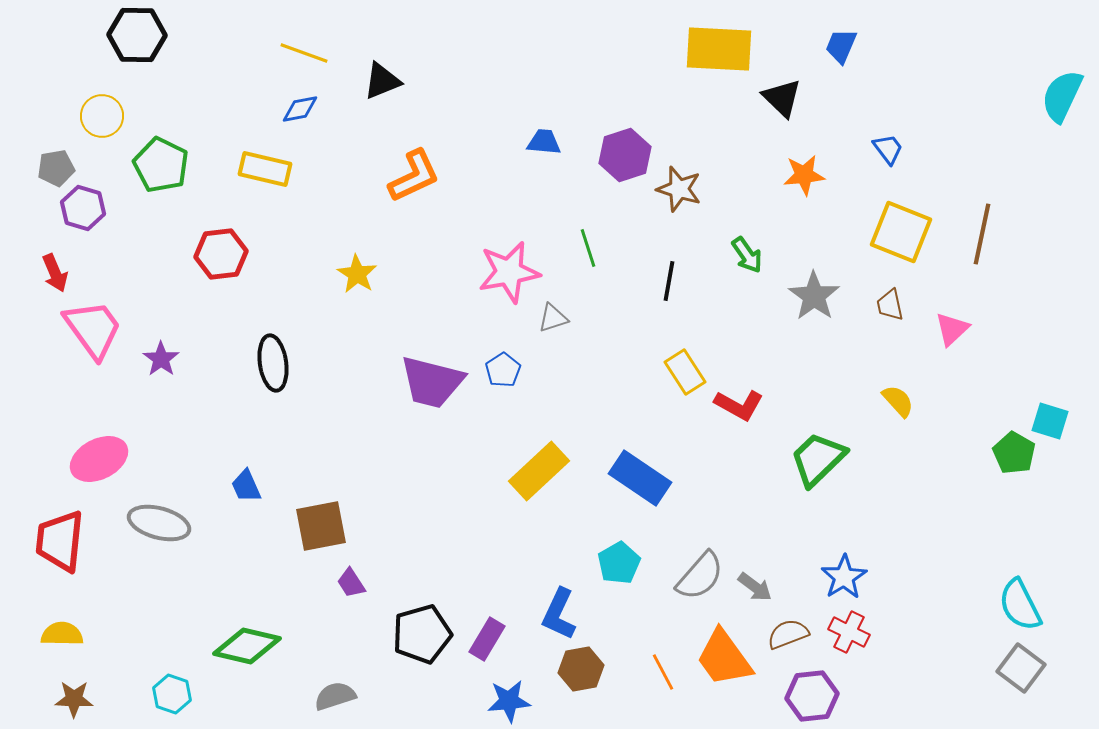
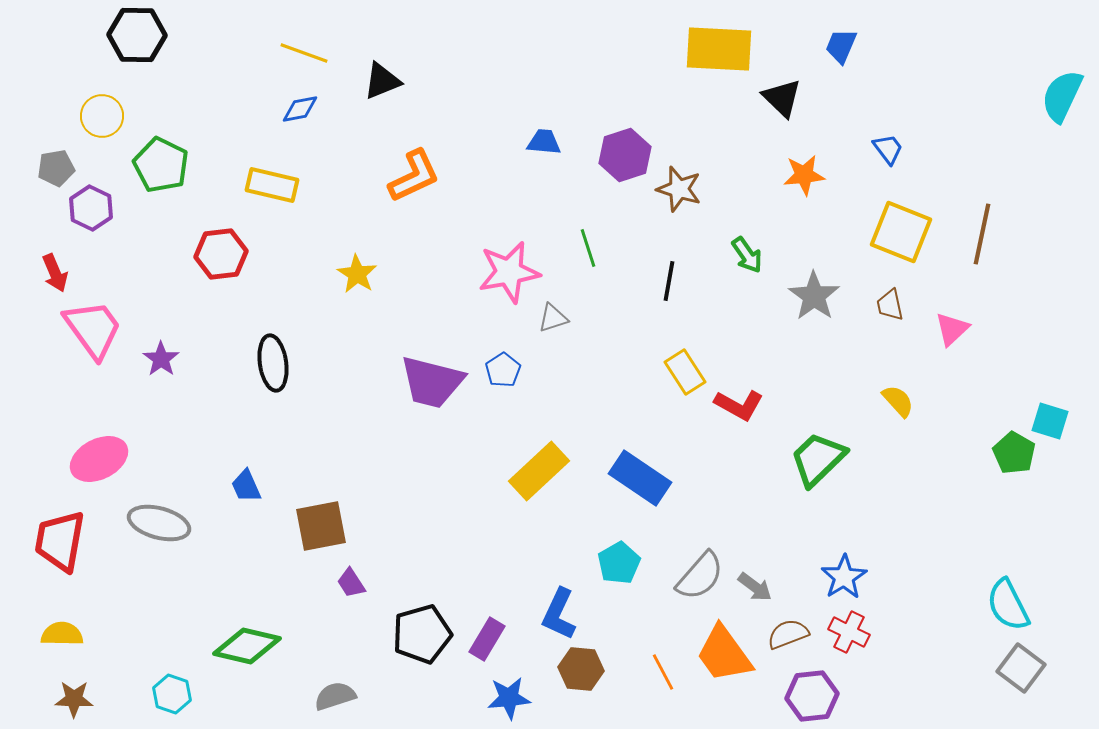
yellow rectangle at (265, 169): moved 7 px right, 16 px down
purple hexagon at (83, 208): moved 8 px right; rotated 9 degrees clockwise
red trapezoid at (60, 541): rotated 4 degrees clockwise
cyan semicircle at (1020, 605): moved 12 px left
orange trapezoid at (724, 658): moved 4 px up
brown hexagon at (581, 669): rotated 15 degrees clockwise
blue star at (509, 701): moved 3 px up
